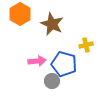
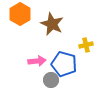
gray circle: moved 1 px left, 1 px up
